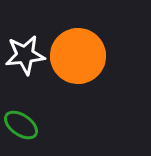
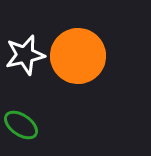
white star: rotated 6 degrees counterclockwise
